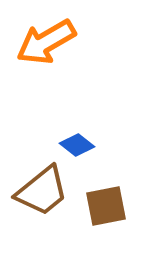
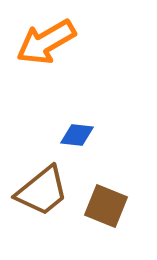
blue diamond: moved 10 px up; rotated 32 degrees counterclockwise
brown square: rotated 33 degrees clockwise
